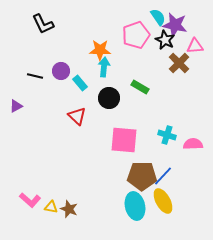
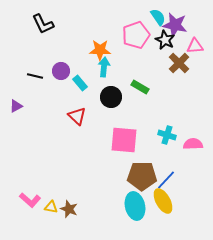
black circle: moved 2 px right, 1 px up
blue line: moved 3 px right, 4 px down
